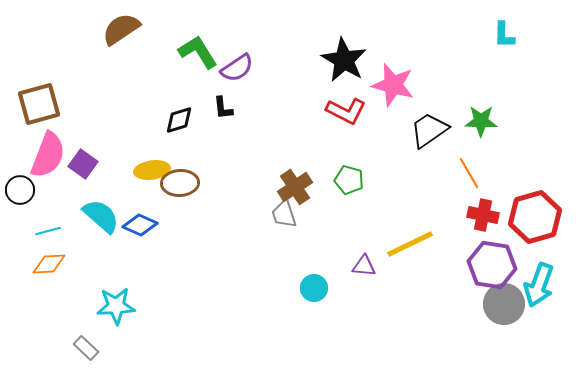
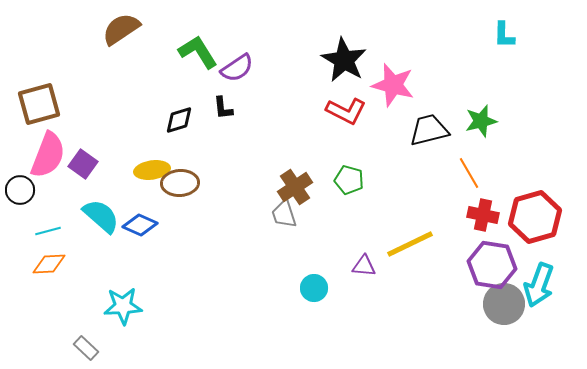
green star: rotated 16 degrees counterclockwise
black trapezoid: rotated 21 degrees clockwise
cyan star: moved 7 px right
